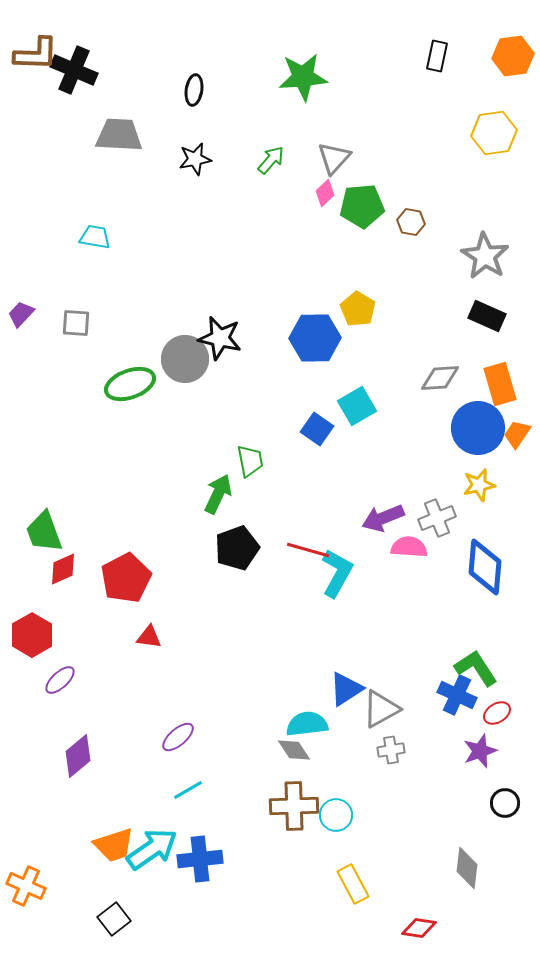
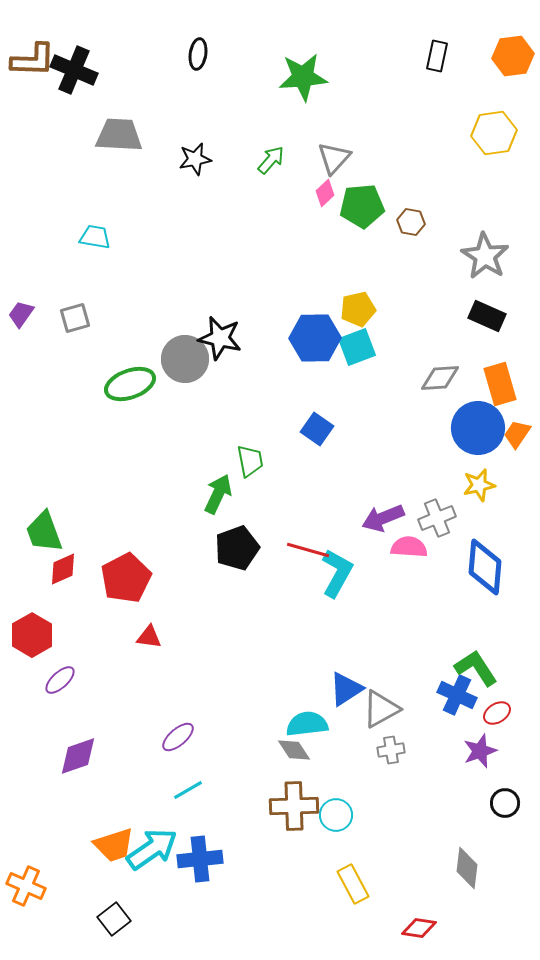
brown L-shape at (36, 54): moved 3 px left, 6 px down
black ellipse at (194, 90): moved 4 px right, 36 px up
yellow pentagon at (358, 309): rotated 28 degrees clockwise
purple trapezoid at (21, 314): rotated 8 degrees counterclockwise
gray square at (76, 323): moved 1 px left, 5 px up; rotated 20 degrees counterclockwise
cyan square at (357, 406): moved 59 px up; rotated 9 degrees clockwise
purple diamond at (78, 756): rotated 21 degrees clockwise
